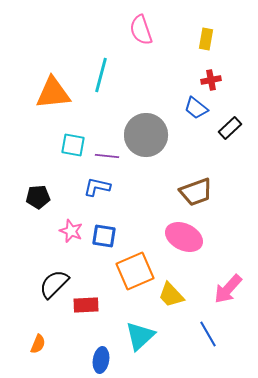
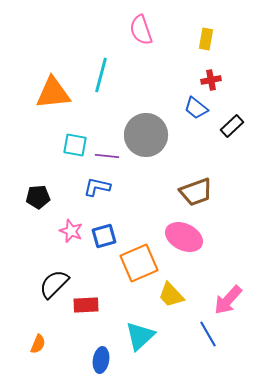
black rectangle: moved 2 px right, 2 px up
cyan square: moved 2 px right
blue square: rotated 25 degrees counterclockwise
orange square: moved 4 px right, 8 px up
pink arrow: moved 11 px down
